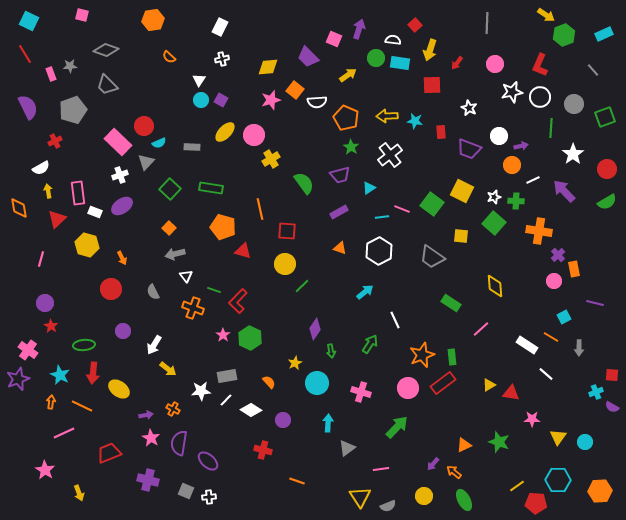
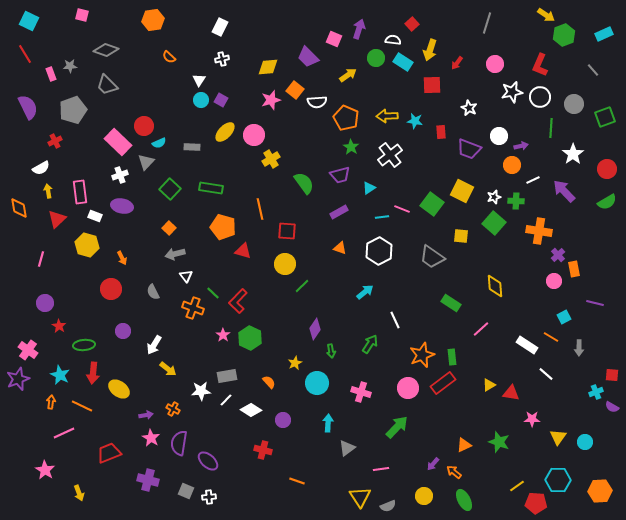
gray line at (487, 23): rotated 15 degrees clockwise
red square at (415, 25): moved 3 px left, 1 px up
cyan rectangle at (400, 63): moved 3 px right, 1 px up; rotated 24 degrees clockwise
pink rectangle at (78, 193): moved 2 px right, 1 px up
purple ellipse at (122, 206): rotated 45 degrees clockwise
white rectangle at (95, 212): moved 4 px down
green line at (214, 290): moved 1 px left, 3 px down; rotated 24 degrees clockwise
red star at (51, 326): moved 8 px right
